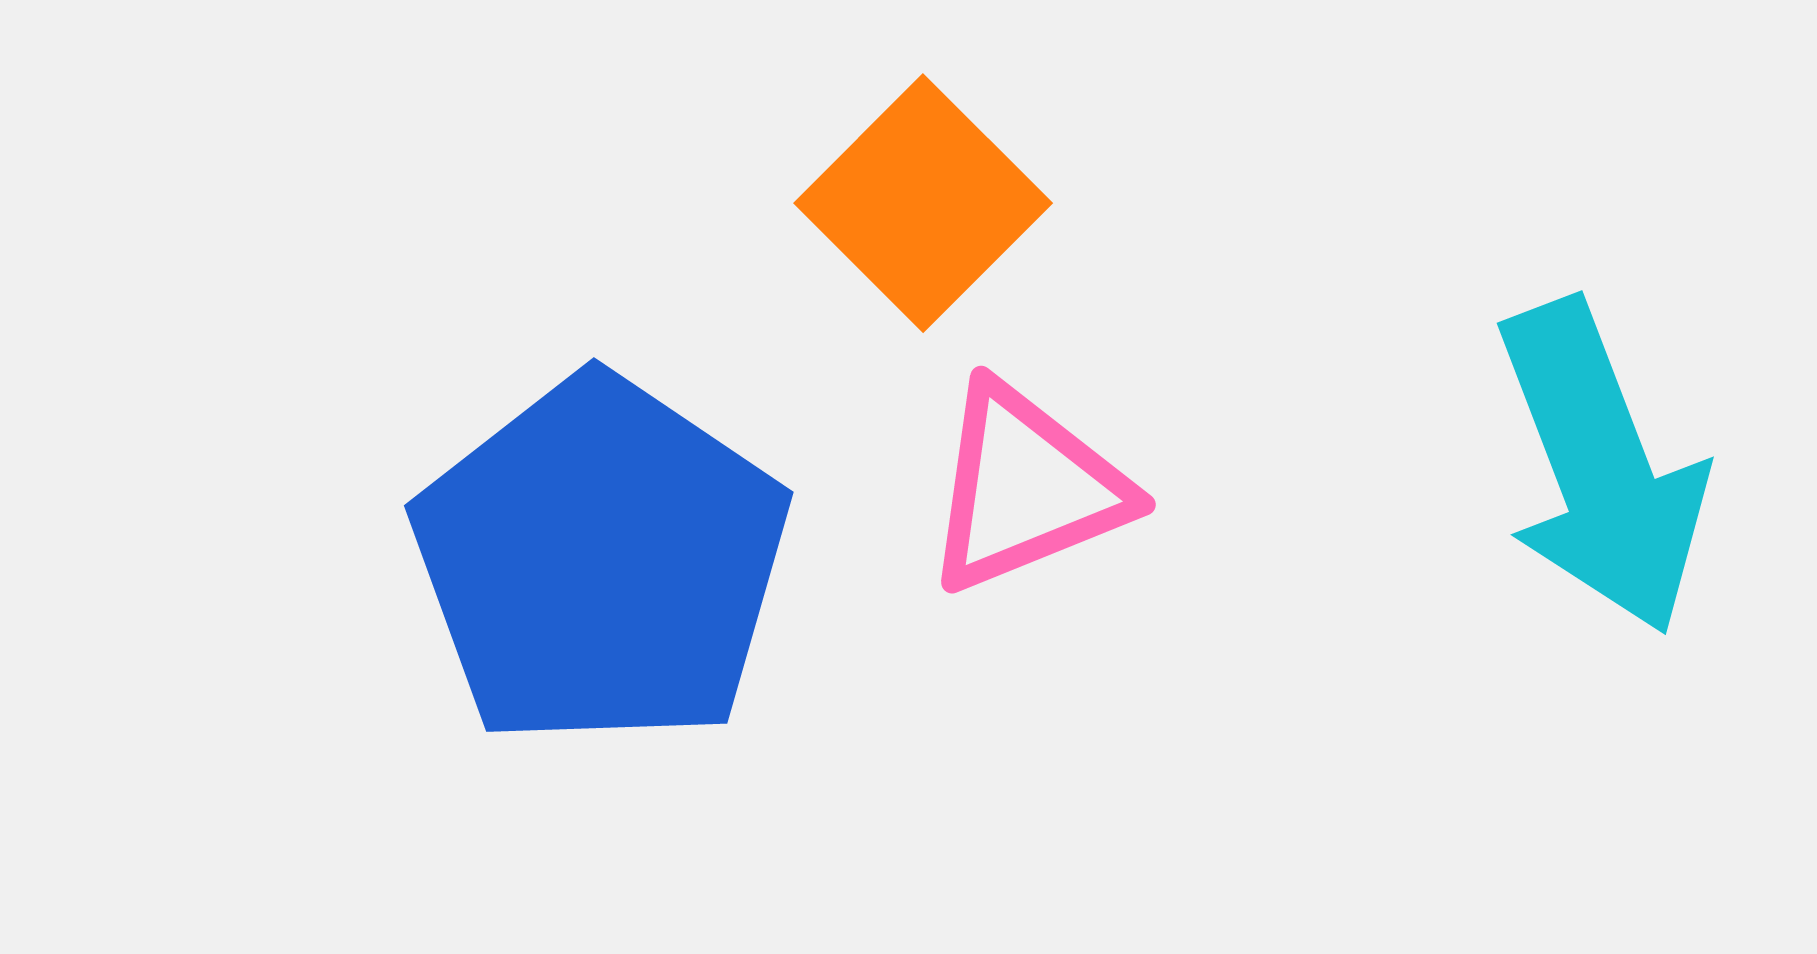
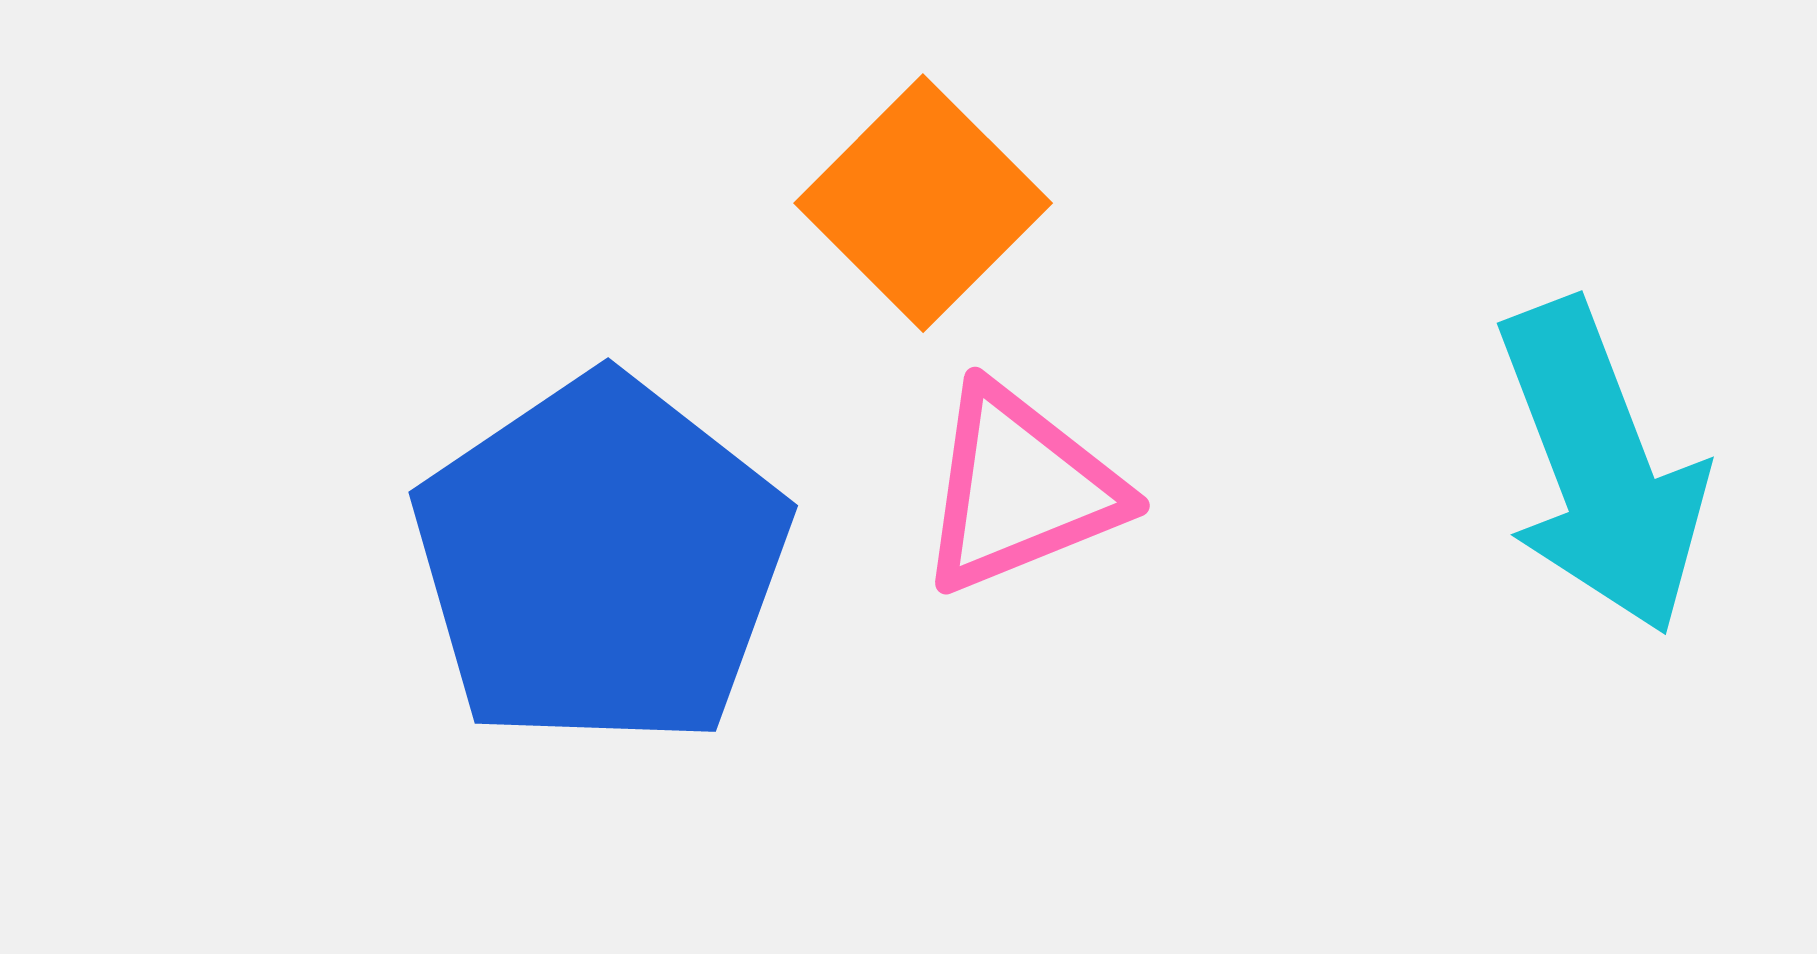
pink triangle: moved 6 px left, 1 px down
blue pentagon: rotated 4 degrees clockwise
